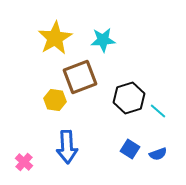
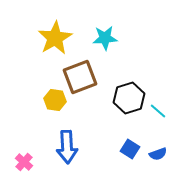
cyan star: moved 2 px right, 2 px up
